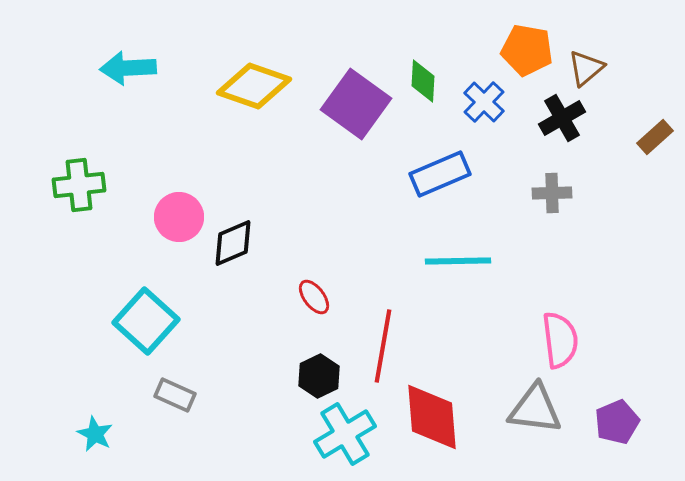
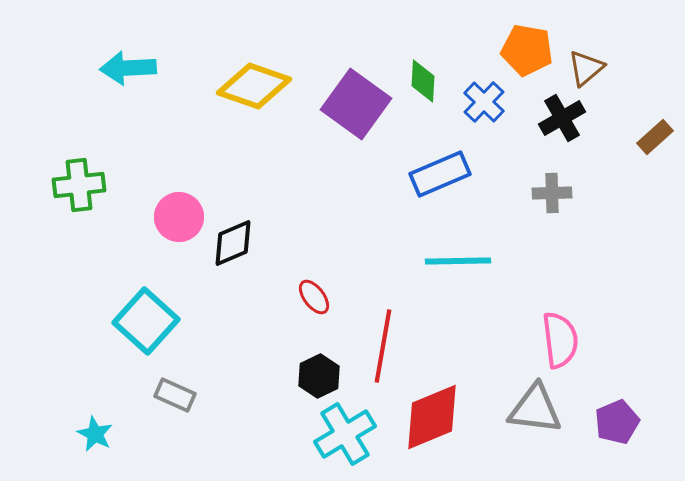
red diamond: rotated 72 degrees clockwise
